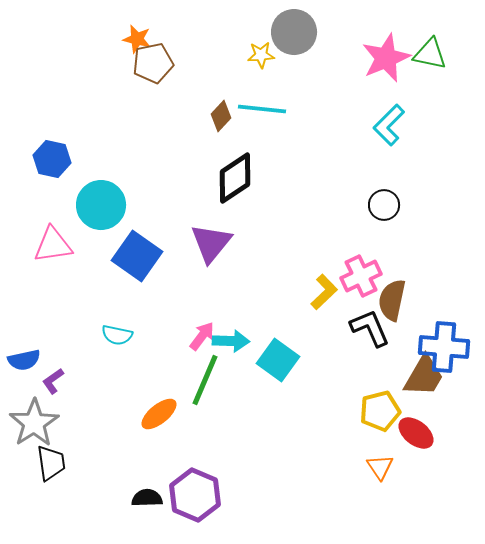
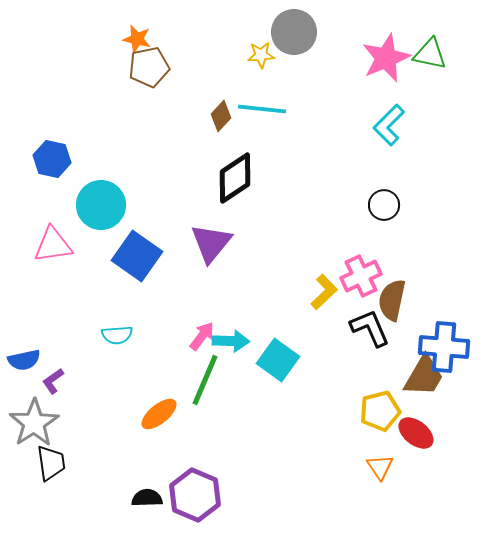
brown pentagon: moved 4 px left, 4 px down
cyan semicircle: rotated 16 degrees counterclockwise
